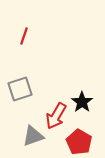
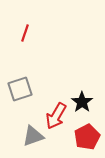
red line: moved 1 px right, 3 px up
red pentagon: moved 8 px right, 5 px up; rotated 15 degrees clockwise
